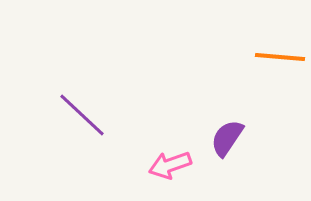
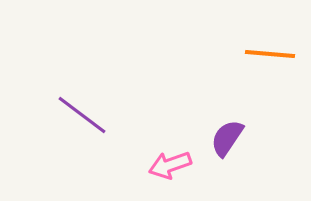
orange line: moved 10 px left, 3 px up
purple line: rotated 6 degrees counterclockwise
